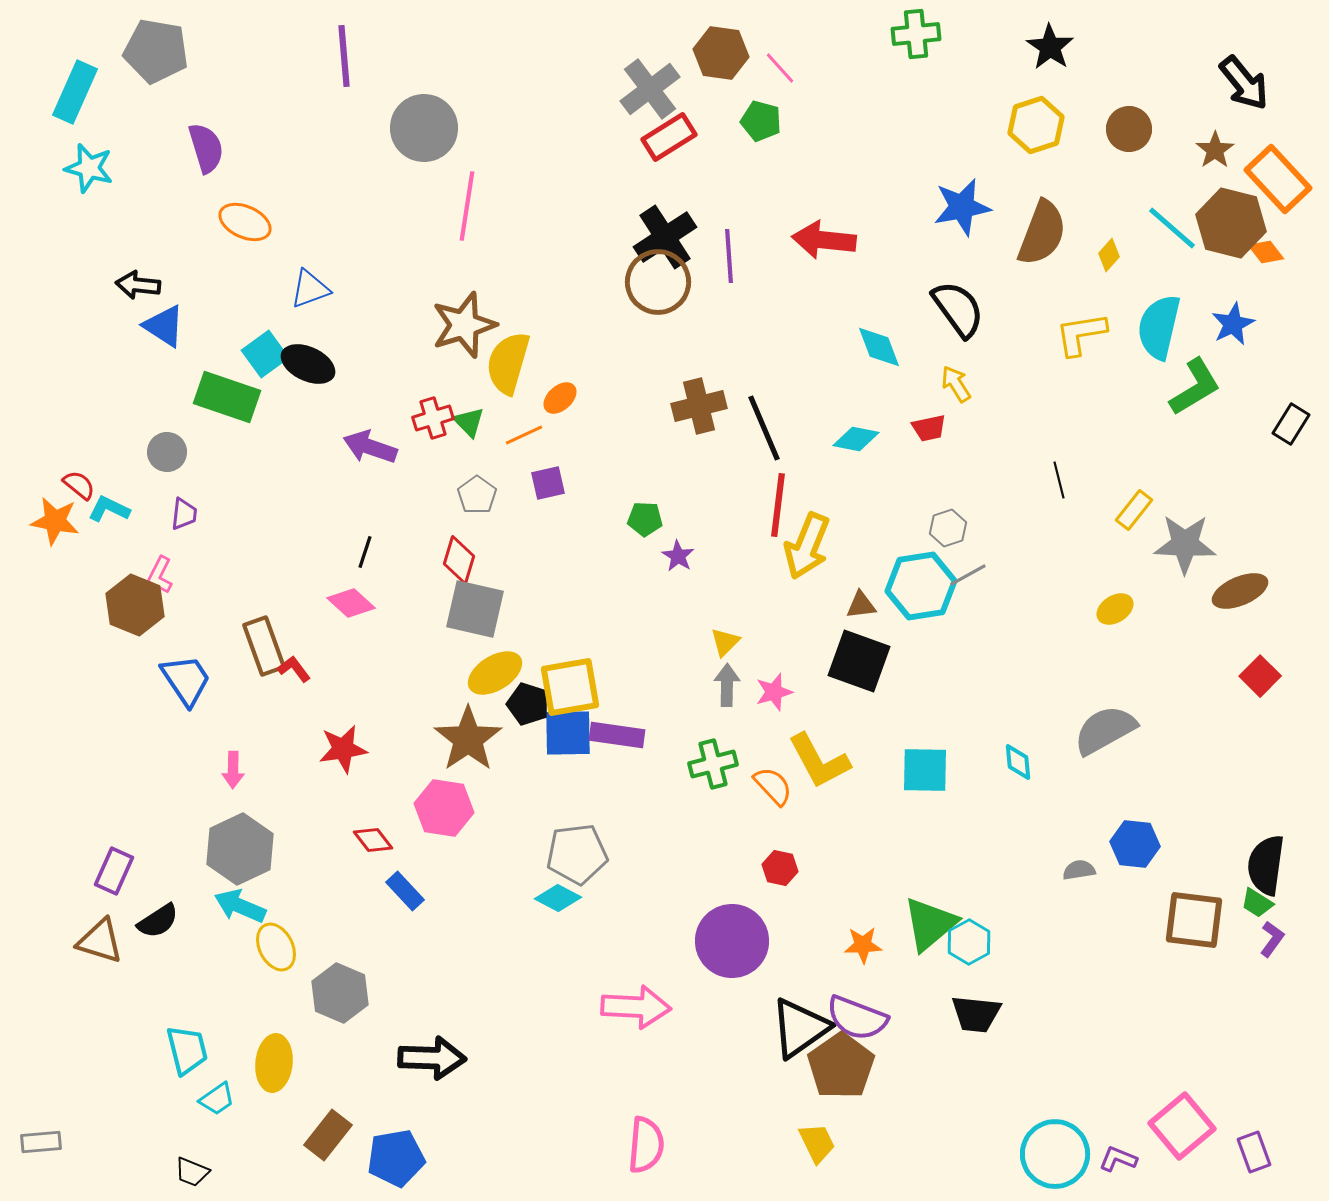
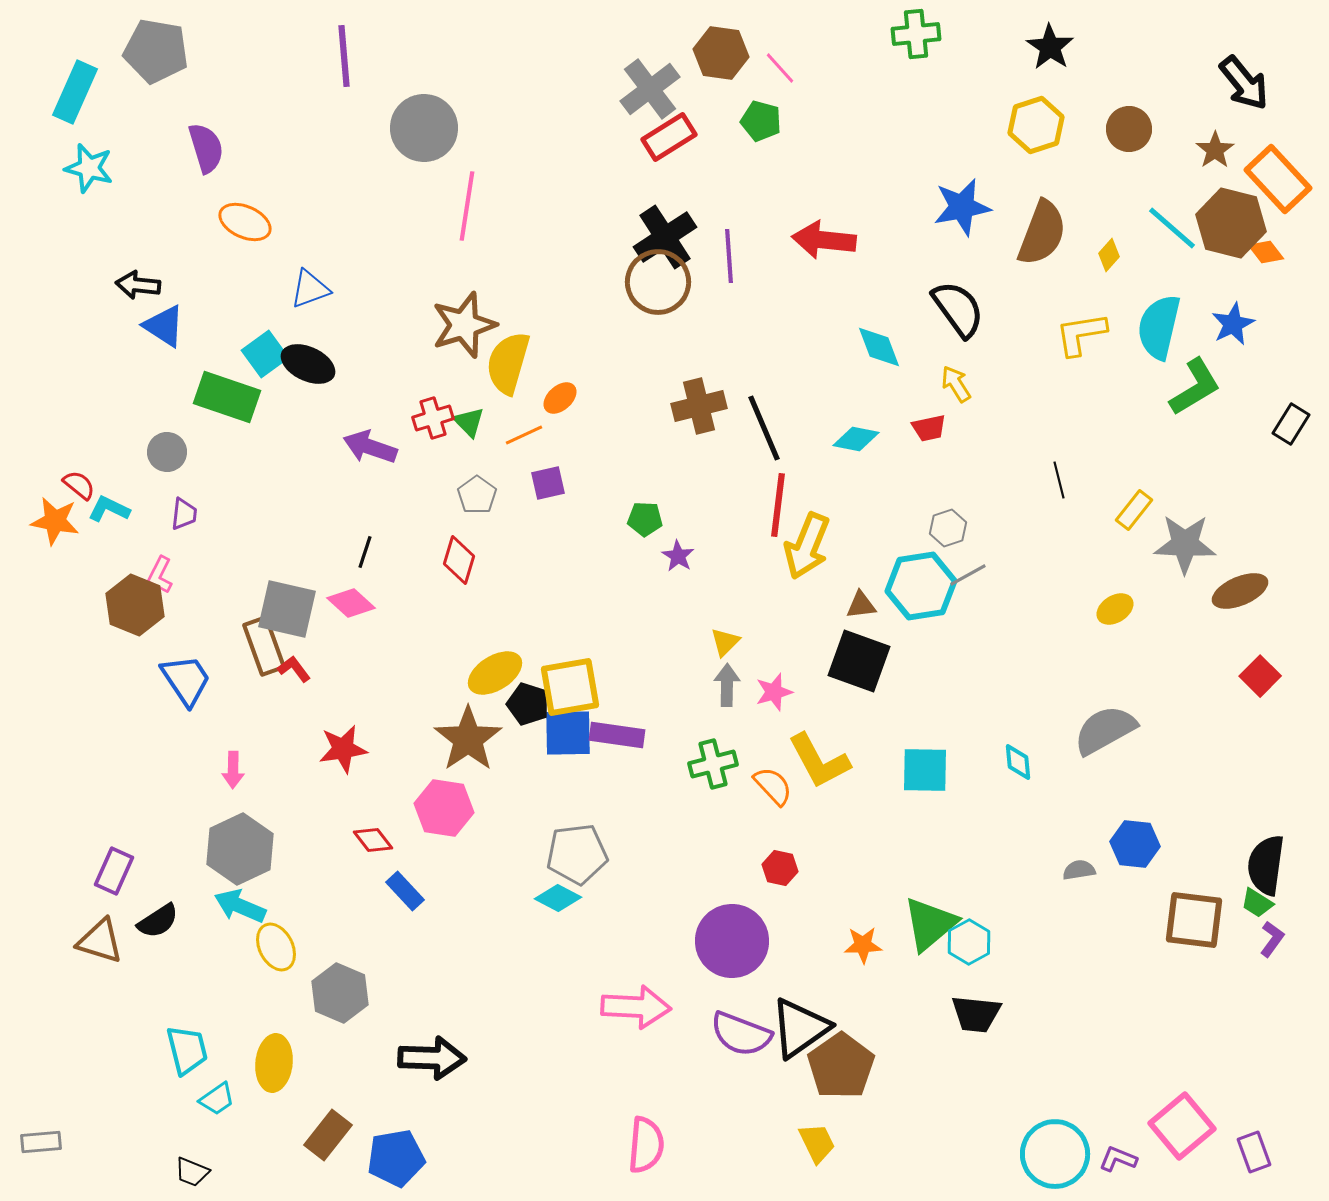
gray square at (475, 609): moved 188 px left
purple semicircle at (857, 1018): moved 116 px left, 16 px down
